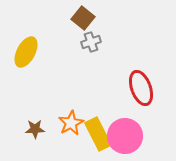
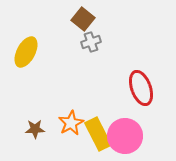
brown square: moved 1 px down
